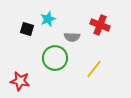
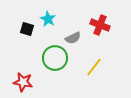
cyan star: rotated 21 degrees counterclockwise
gray semicircle: moved 1 px right, 1 px down; rotated 28 degrees counterclockwise
yellow line: moved 2 px up
red star: moved 3 px right, 1 px down
